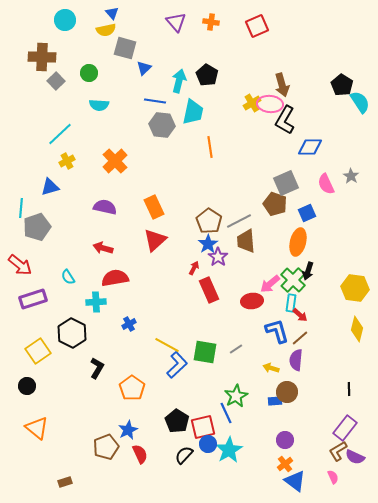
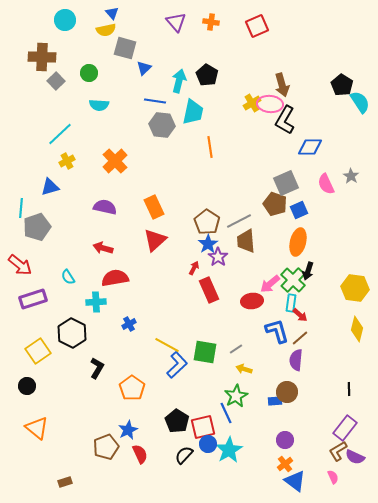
blue square at (307, 213): moved 8 px left, 3 px up
brown pentagon at (209, 221): moved 2 px left, 1 px down
yellow arrow at (271, 368): moved 27 px left, 1 px down
